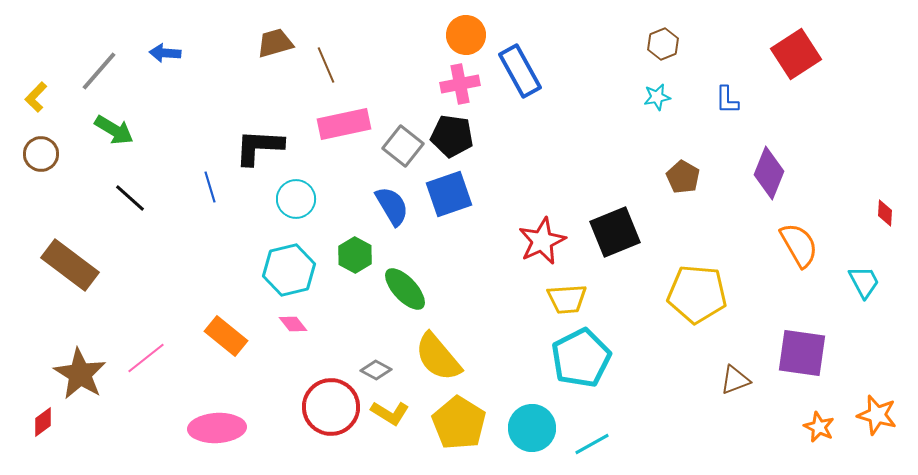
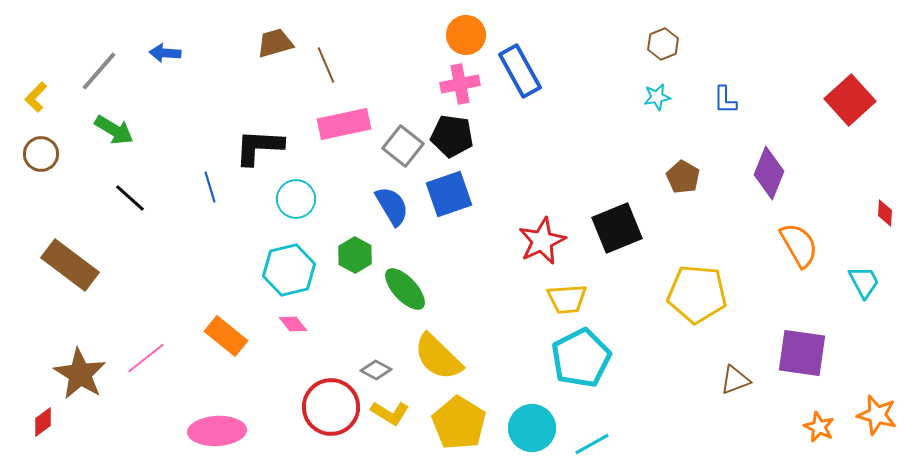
red square at (796, 54): moved 54 px right, 46 px down; rotated 9 degrees counterclockwise
blue L-shape at (727, 100): moved 2 px left
black square at (615, 232): moved 2 px right, 4 px up
yellow semicircle at (438, 357): rotated 6 degrees counterclockwise
pink ellipse at (217, 428): moved 3 px down
